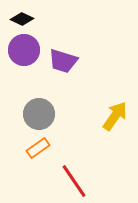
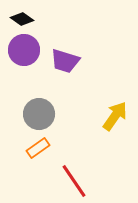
black diamond: rotated 10 degrees clockwise
purple trapezoid: moved 2 px right
